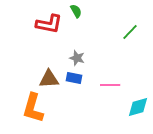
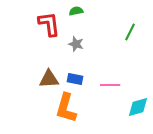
green semicircle: rotated 72 degrees counterclockwise
red L-shape: rotated 108 degrees counterclockwise
green line: rotated 18 degrees counterclockwise
gray star: moved 1 px left, 14 px up
blue rectangle: moved 1 px right, 1 px down
orange L-shape: moved 33 px right
